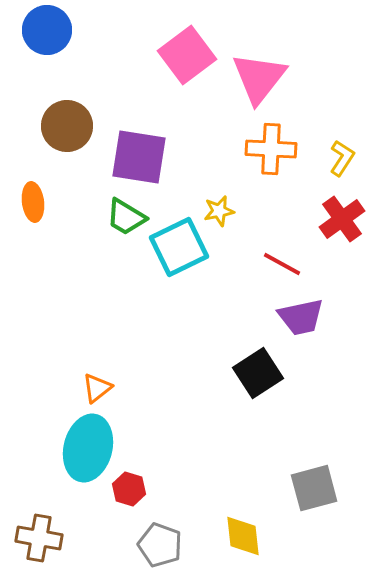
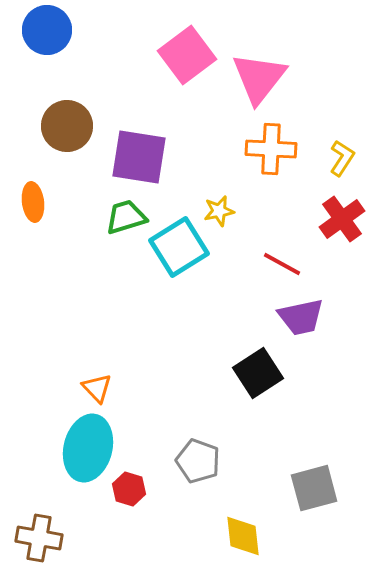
green trapezoid: rotated 132 degrees clockwise
cyan square: rotated 6 degrees counterclockwise
orange triangle: rotated 36 degrees counterclockwise
gray pentagon: moved 38 px right, 84 px up
